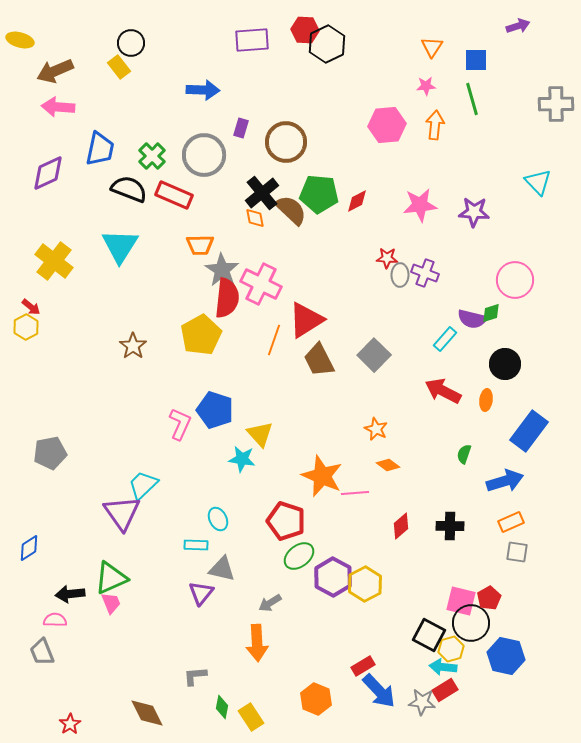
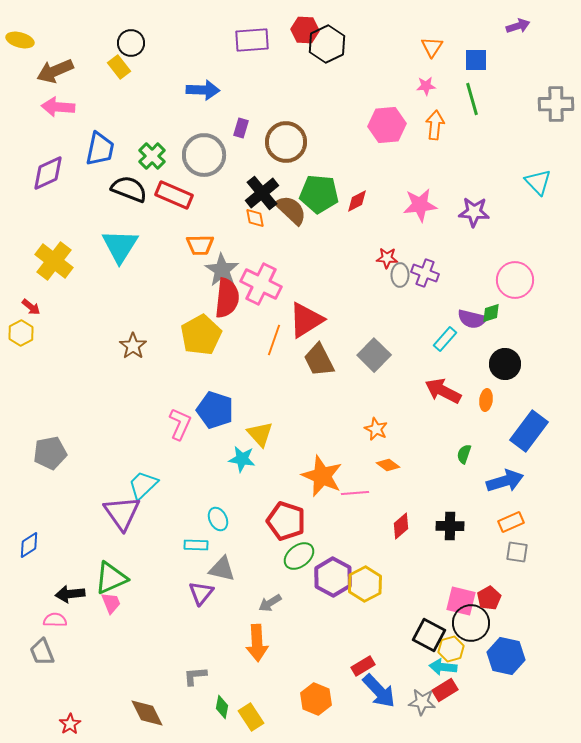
yellow hexagon at (26, 327): moved 5 px left, 6 px down
blue diamond at (29, 548): moved 3 px up
